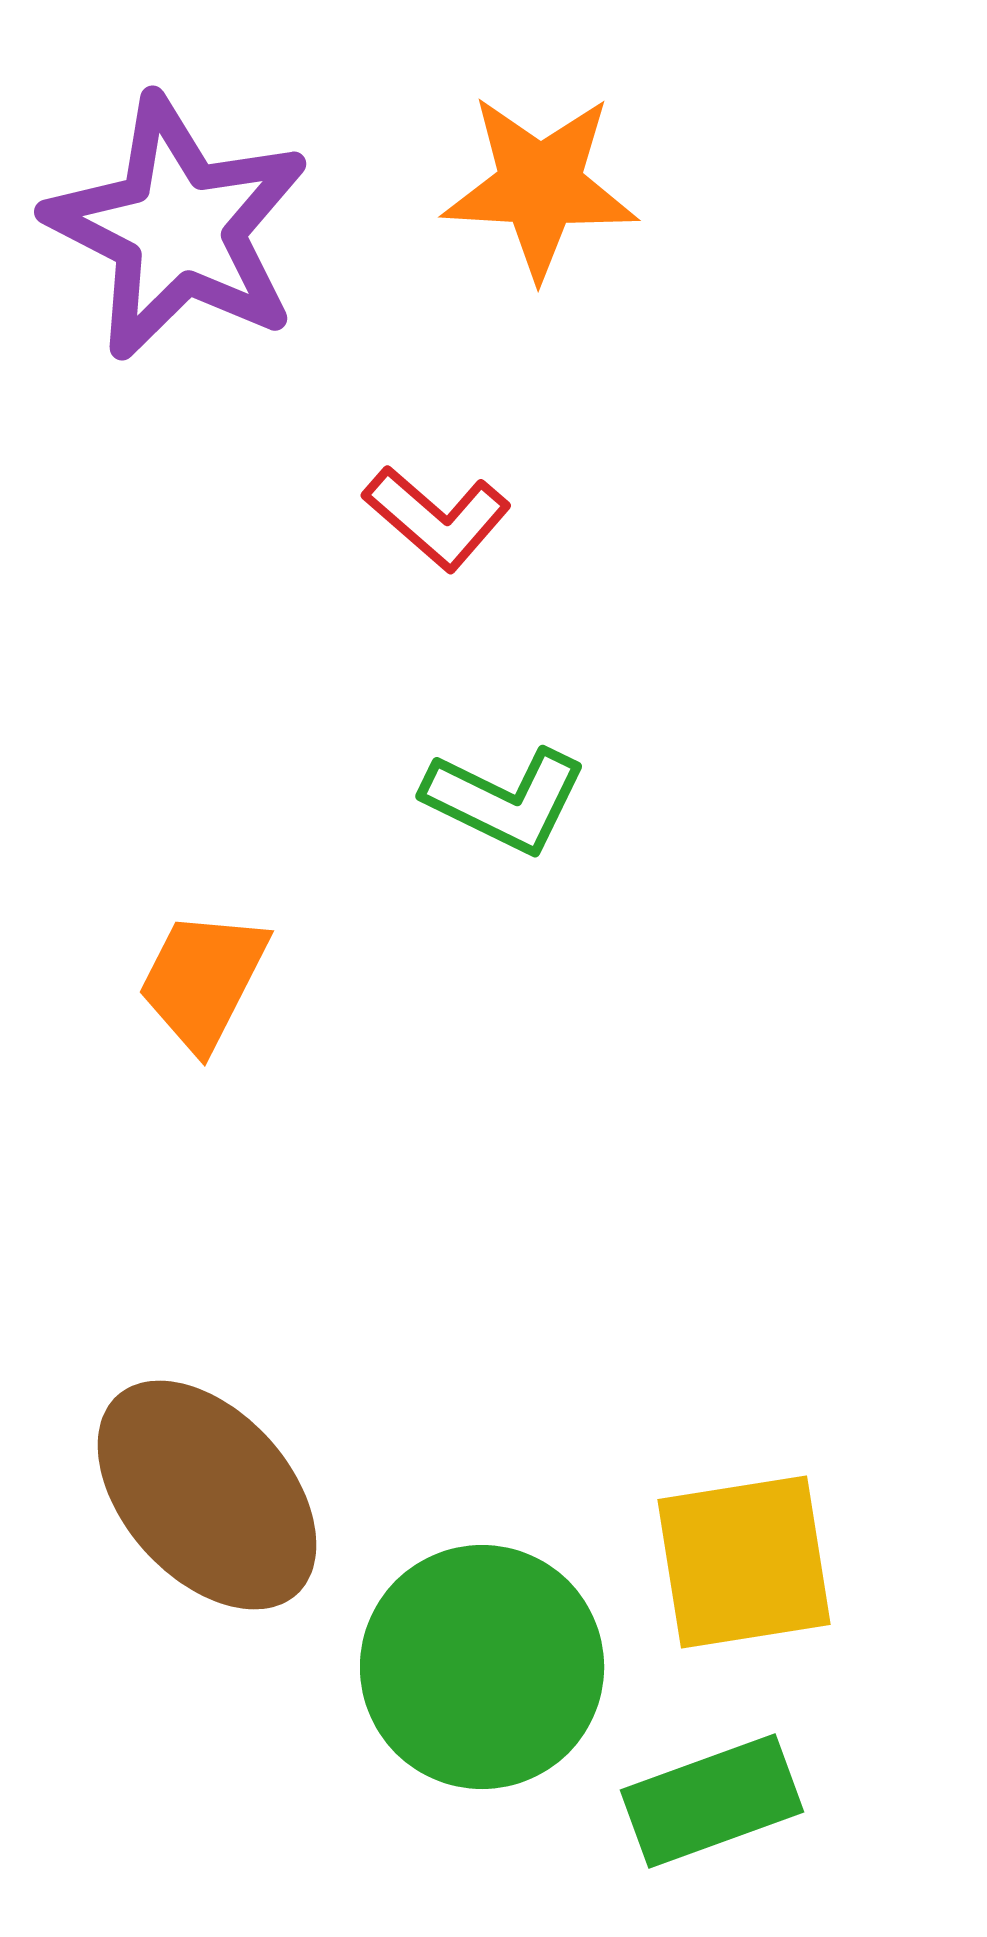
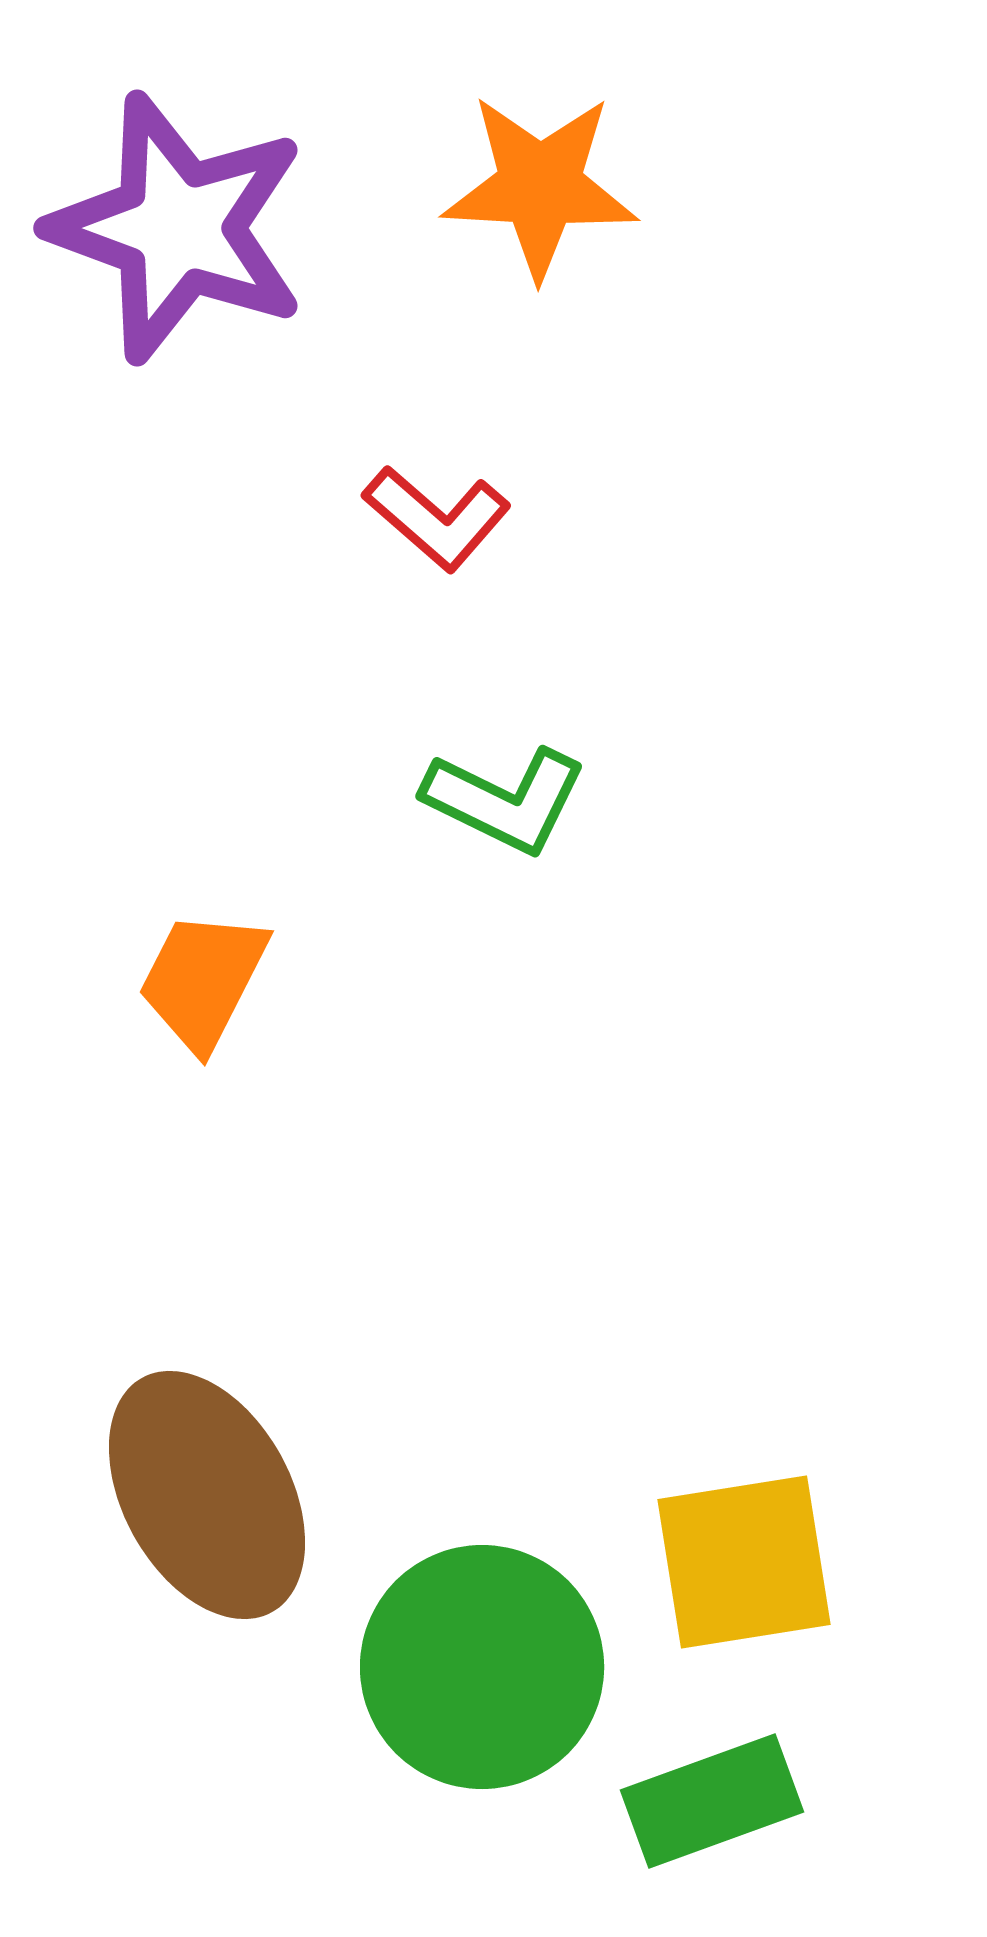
purple star: rotated 7 degrees counterclockwise
brown ellipse: rotated 13 degrees clockwise
